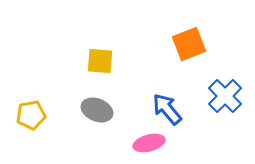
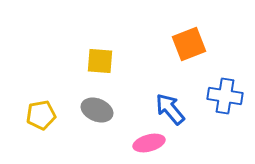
blue cross: rotated 36 degrees counterclockwise
blue arrow: moved 3 px right
yellow pentagon: moved 10 px right
